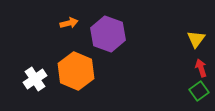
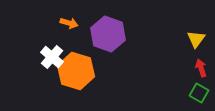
orange arrow: rotated 30 degrees clockwise
orange hexagon: rotated 6 degrees counterclockwise
white cross: moved 17 px right, 22 px up; rotated 15 degrees counterclockwise
green square: moved 2 px down; rotated 24 degrees counterclockwise
